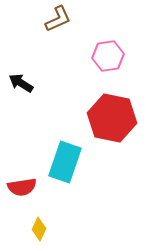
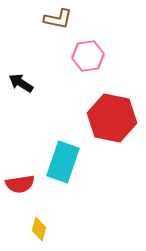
brown L-shape: rotated 36 degrees clockwise
pink hexagon: moved 20 px left
cyan rectangle: moved 2 px left
red semicircle: moved 2 px left, 3 px up
yellow diamond: rotated 10 degrees counterclockwise
